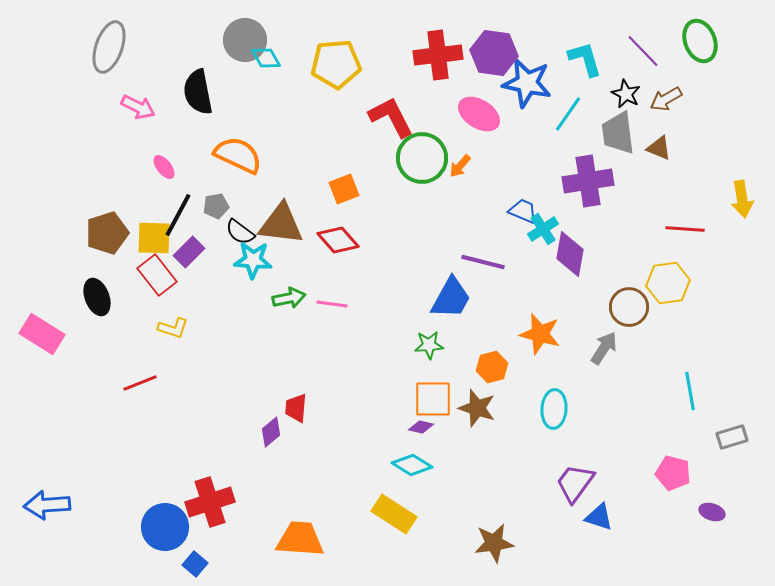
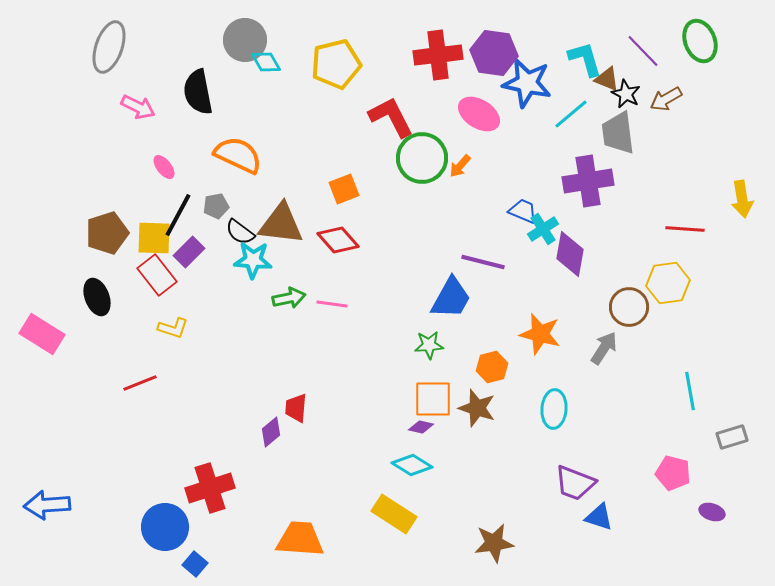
cyan diamond at (266, 58): moved 4 px down
yellow pentagon at (336, 64): rotated 9 degrees counterclockwise
cyan line at (568, 114): moved 3 px right; rotated 15 degrees clockwise
brown triangle at (659, 148): moved 52 px left, 69 px up
purple trapezoid at (575, 483): rotated 105 degrees counterclockwise
red cross at (210, 502): moved 14 px up
